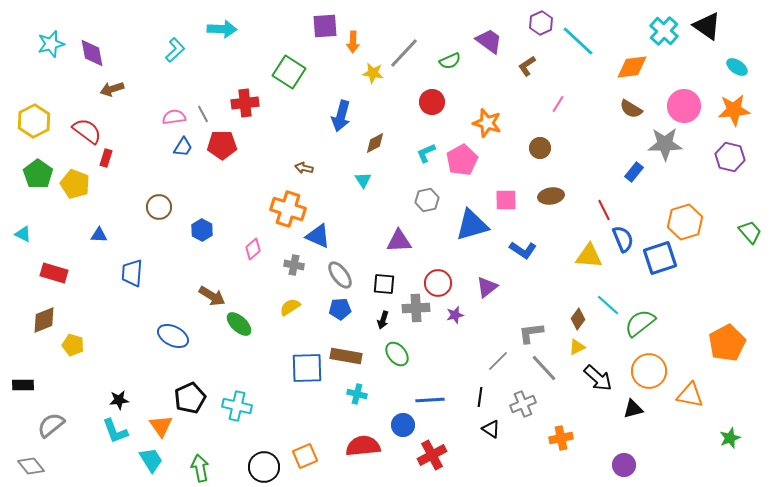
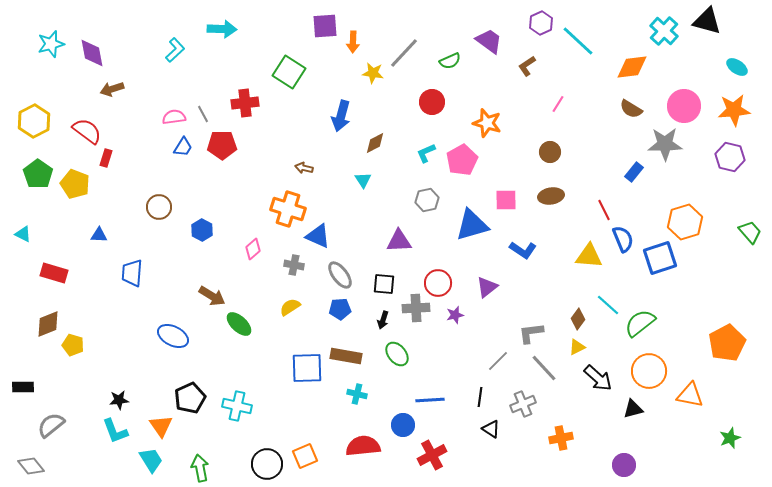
black triangle at (707, 26): moved 5 px up; rotated 20 degrees counterclockwise
brown circle at (540, 148): moved 10 px right, 4 px down
brown diamond at (44, 320): moved 4 px right, 4 px down
black rectangle at (23, 385): moved 2 px down
black circle at (264, 467): moved 3 px right, 3 px up
